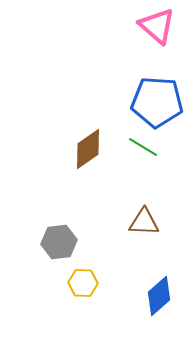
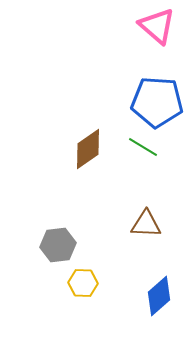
brown triangle: moved 2 px right, 2 px down
gray hexagon: moved 1 px left, 3 px down
